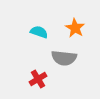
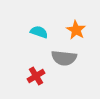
orange star: moved 1 px right, 2 px down
red cross: moved 2 px left, 3 px up
